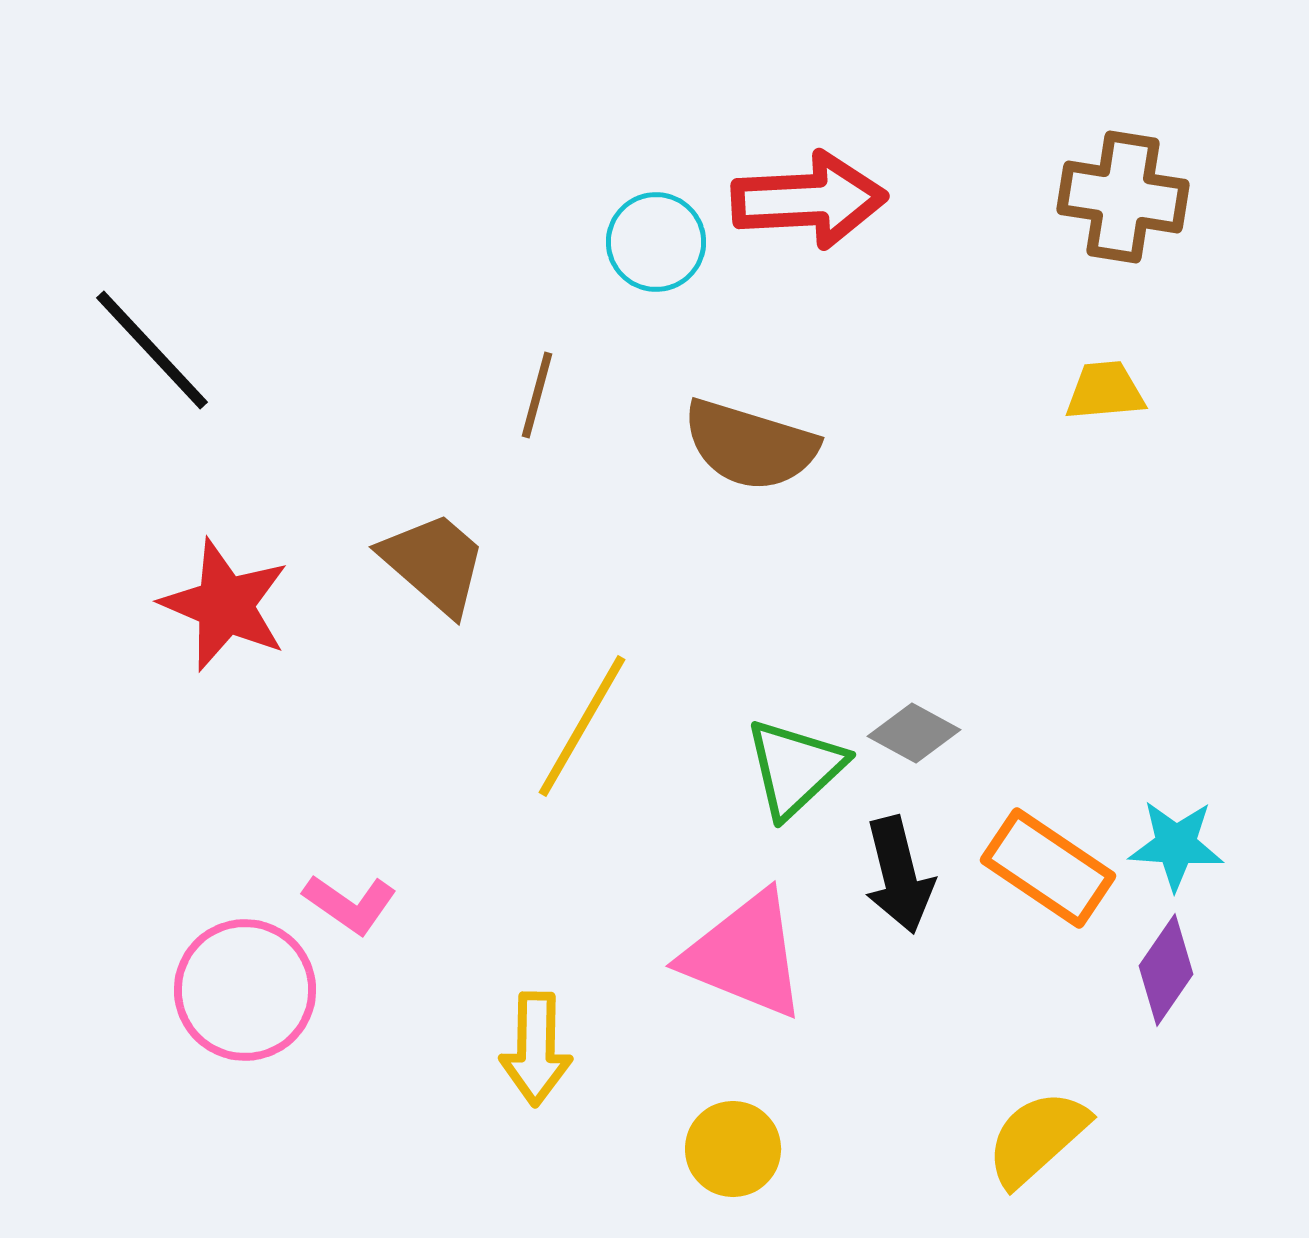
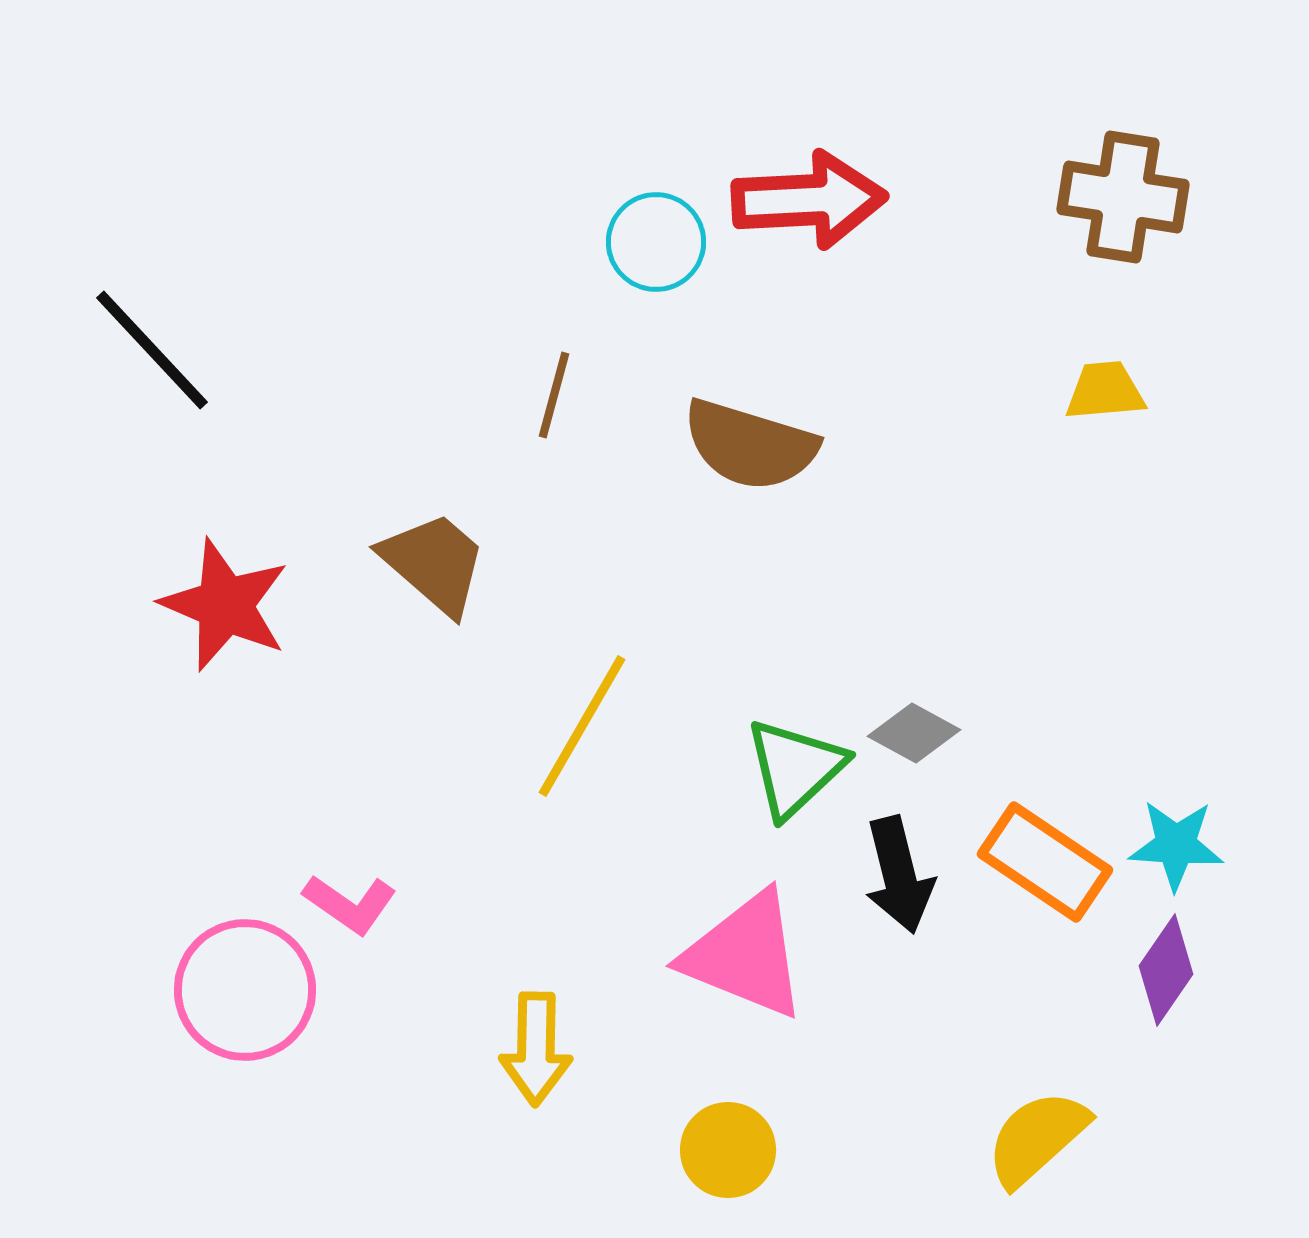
brown line: moved 17 px right
orange rectangle: moved 3 px left, 6 px up
yellow circle: moved 5 px left, 1 px down
